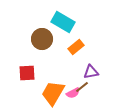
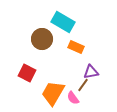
orange rectangle: rotated 63 degrees clockwise
red square: rotated 30 degrees clockwise
brown line: moved 1 px right, 2 px up; rotated 16 degrees counterclockwise
pink semicircle: moved 5 px down; rotated 80 degrees clockwise
